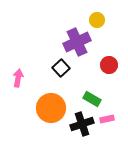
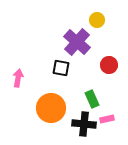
purple cross: rotated 24 degrees counterclockwise
black square: rotated 36 degrees counterclockwise
green rectangle: rotated 36 degrees clockwise
black cross: moved 2 px right; rotated 25 degrees clockwise
